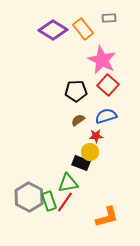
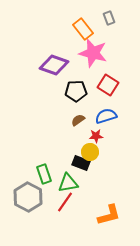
gray rectangle: rotated 72 degrees clockwise
purple diamond: moved 1 px right, 35 px down; rotated 12 degrees counterclockwise
pink star: moved 9 px left, 7 px up; rotated 12 degrees counterclockwise
red square: rotated 10 degrees counterclockwise
gray hexagon: moved 1 px left
green rectangle: moved 5 px left, 27 px up
orange L-shape: moved 2 px right, 2 px up
